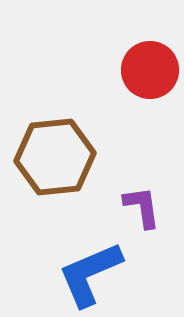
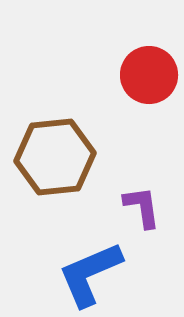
red circle: moved 1 px left, 5 px down
